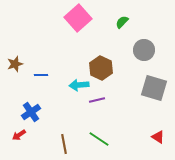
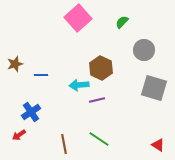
red triangle: moved 8 px down
